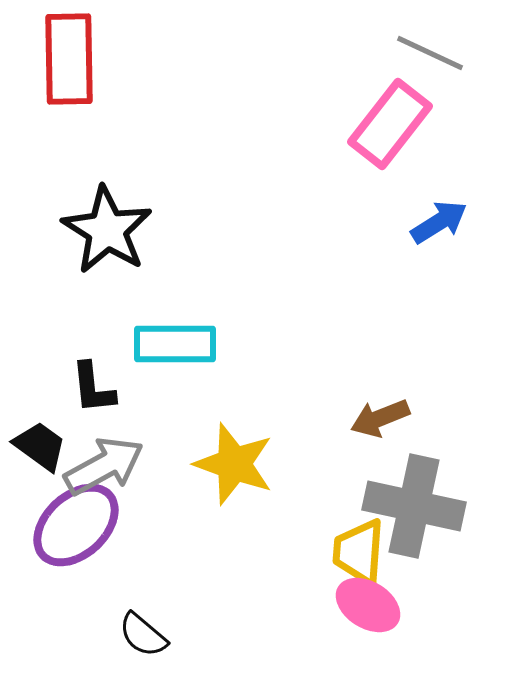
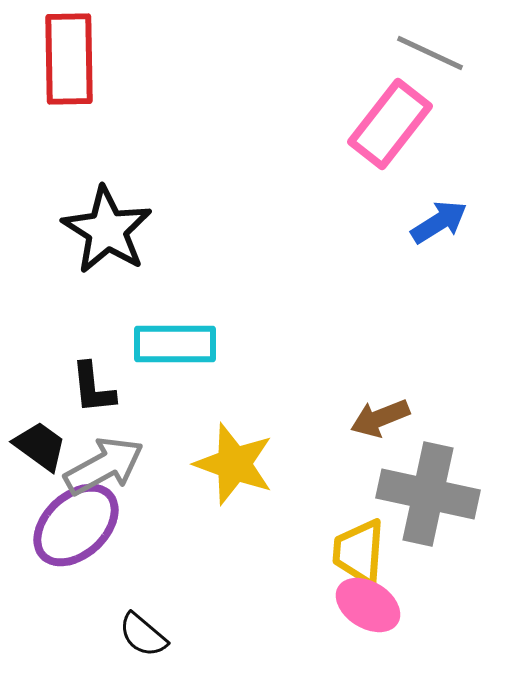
gray cross: moved 14 px right, 12 px up
